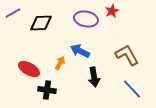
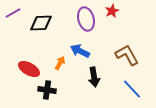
purple ellipse: rotated 65 degrees clockwise
